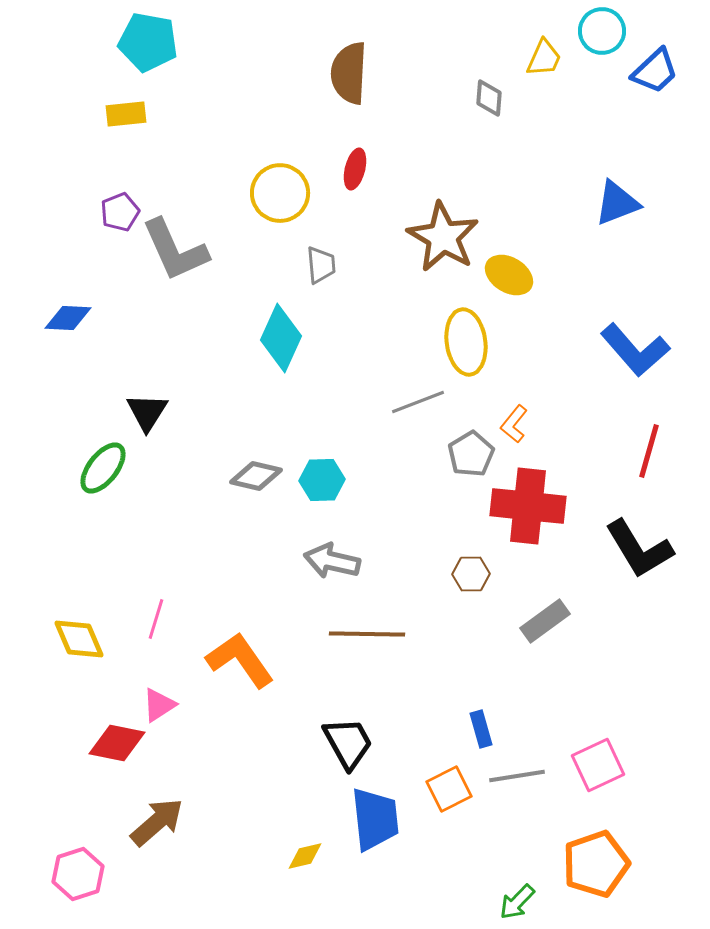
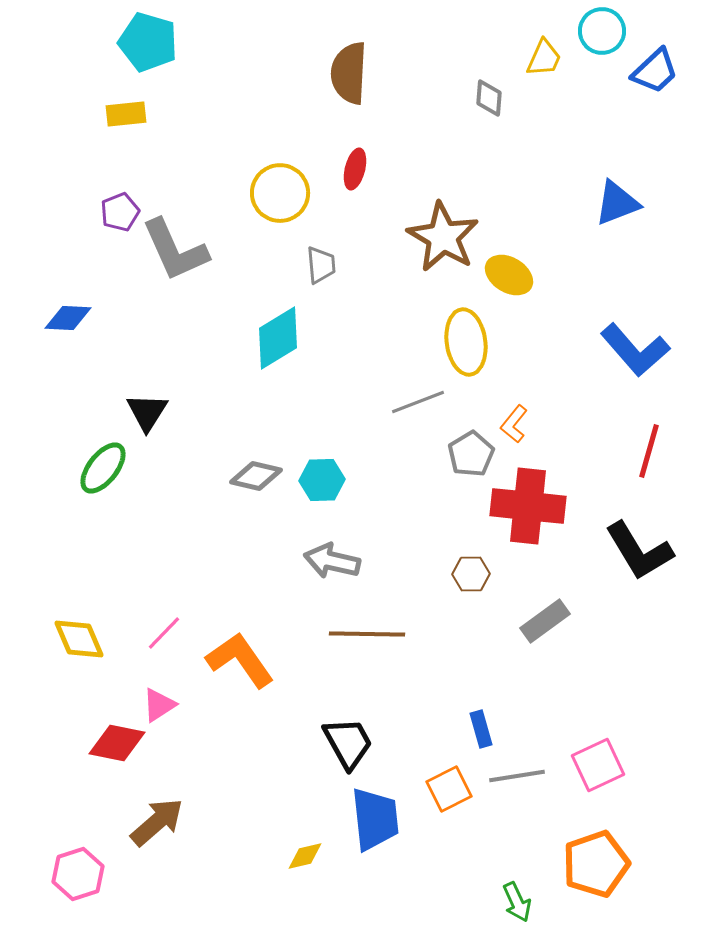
cyan pentagon at (148, 42): rotated 6 degrees clockwise
cyan diamond at (281, 338): moved 3 px left; rotated 34 degrees clockwise
black L-shape at (639, 549): moved 2 px down
pink line at (156, 619): moved 8 px right, 14 px down; rotated 27 degrees clockwise
green arrow at (517, 902): rotated 69 degrees counterclockwise
